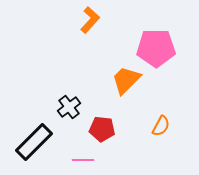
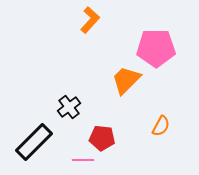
red pentagon: moved 9 px down
